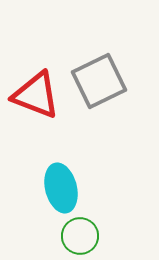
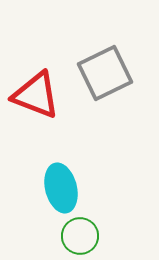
gray square: moved 6 px right, 8 px up
